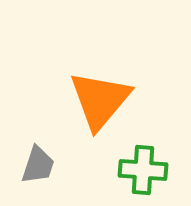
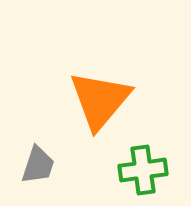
green cross: rotated 12 degrees counterclockwise
